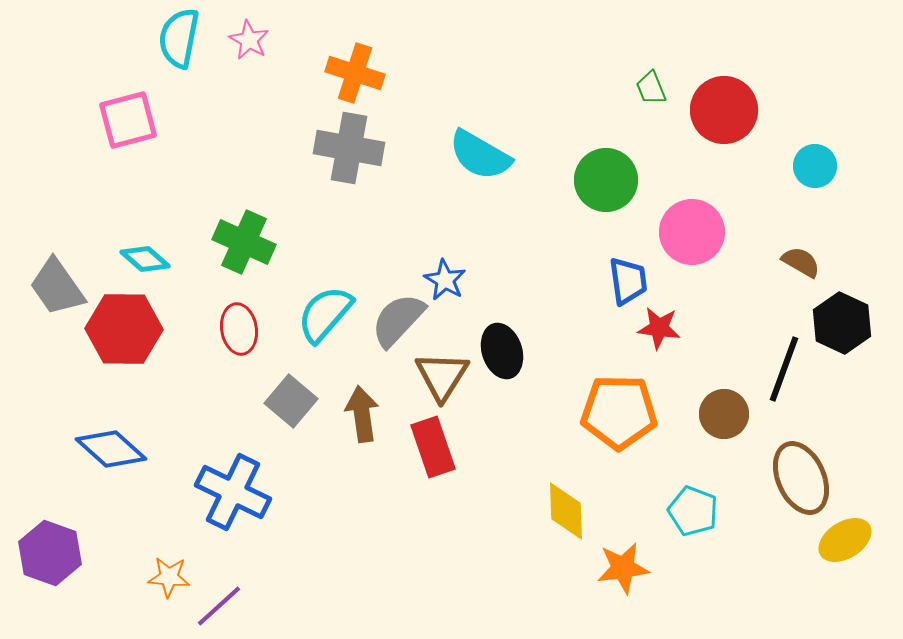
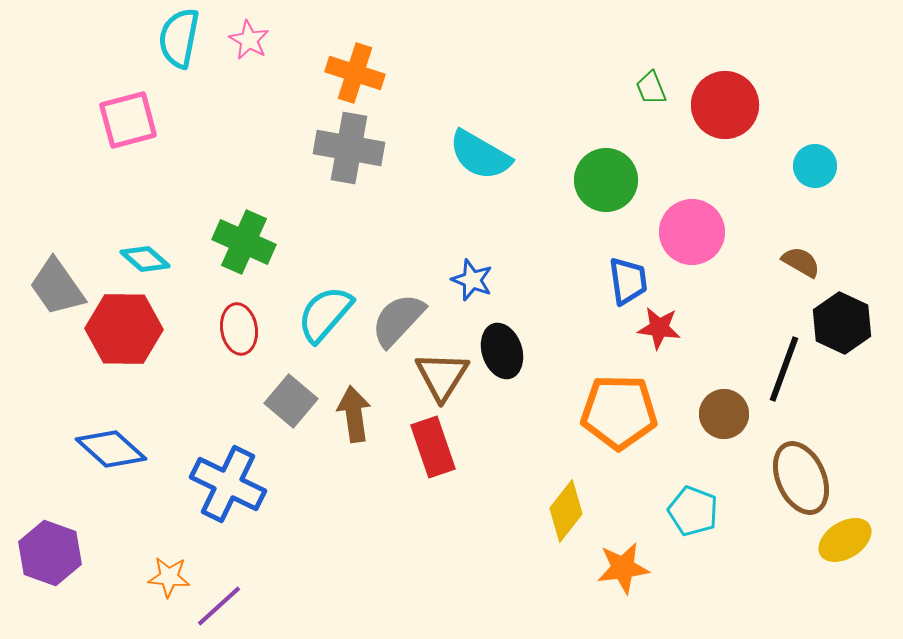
red circle at (724, 110): moved 1 px right, 5 px up
blue star at (445, 280): moved 27 px right; rotated 9 degrees counterclockwise
brown arrow at (362, 414): moved 8 px left
blue cross at (233, 492): moved 5 px left, 8 px up
yellow diamond at (566, 511): rotated 40 degrees clockwise
